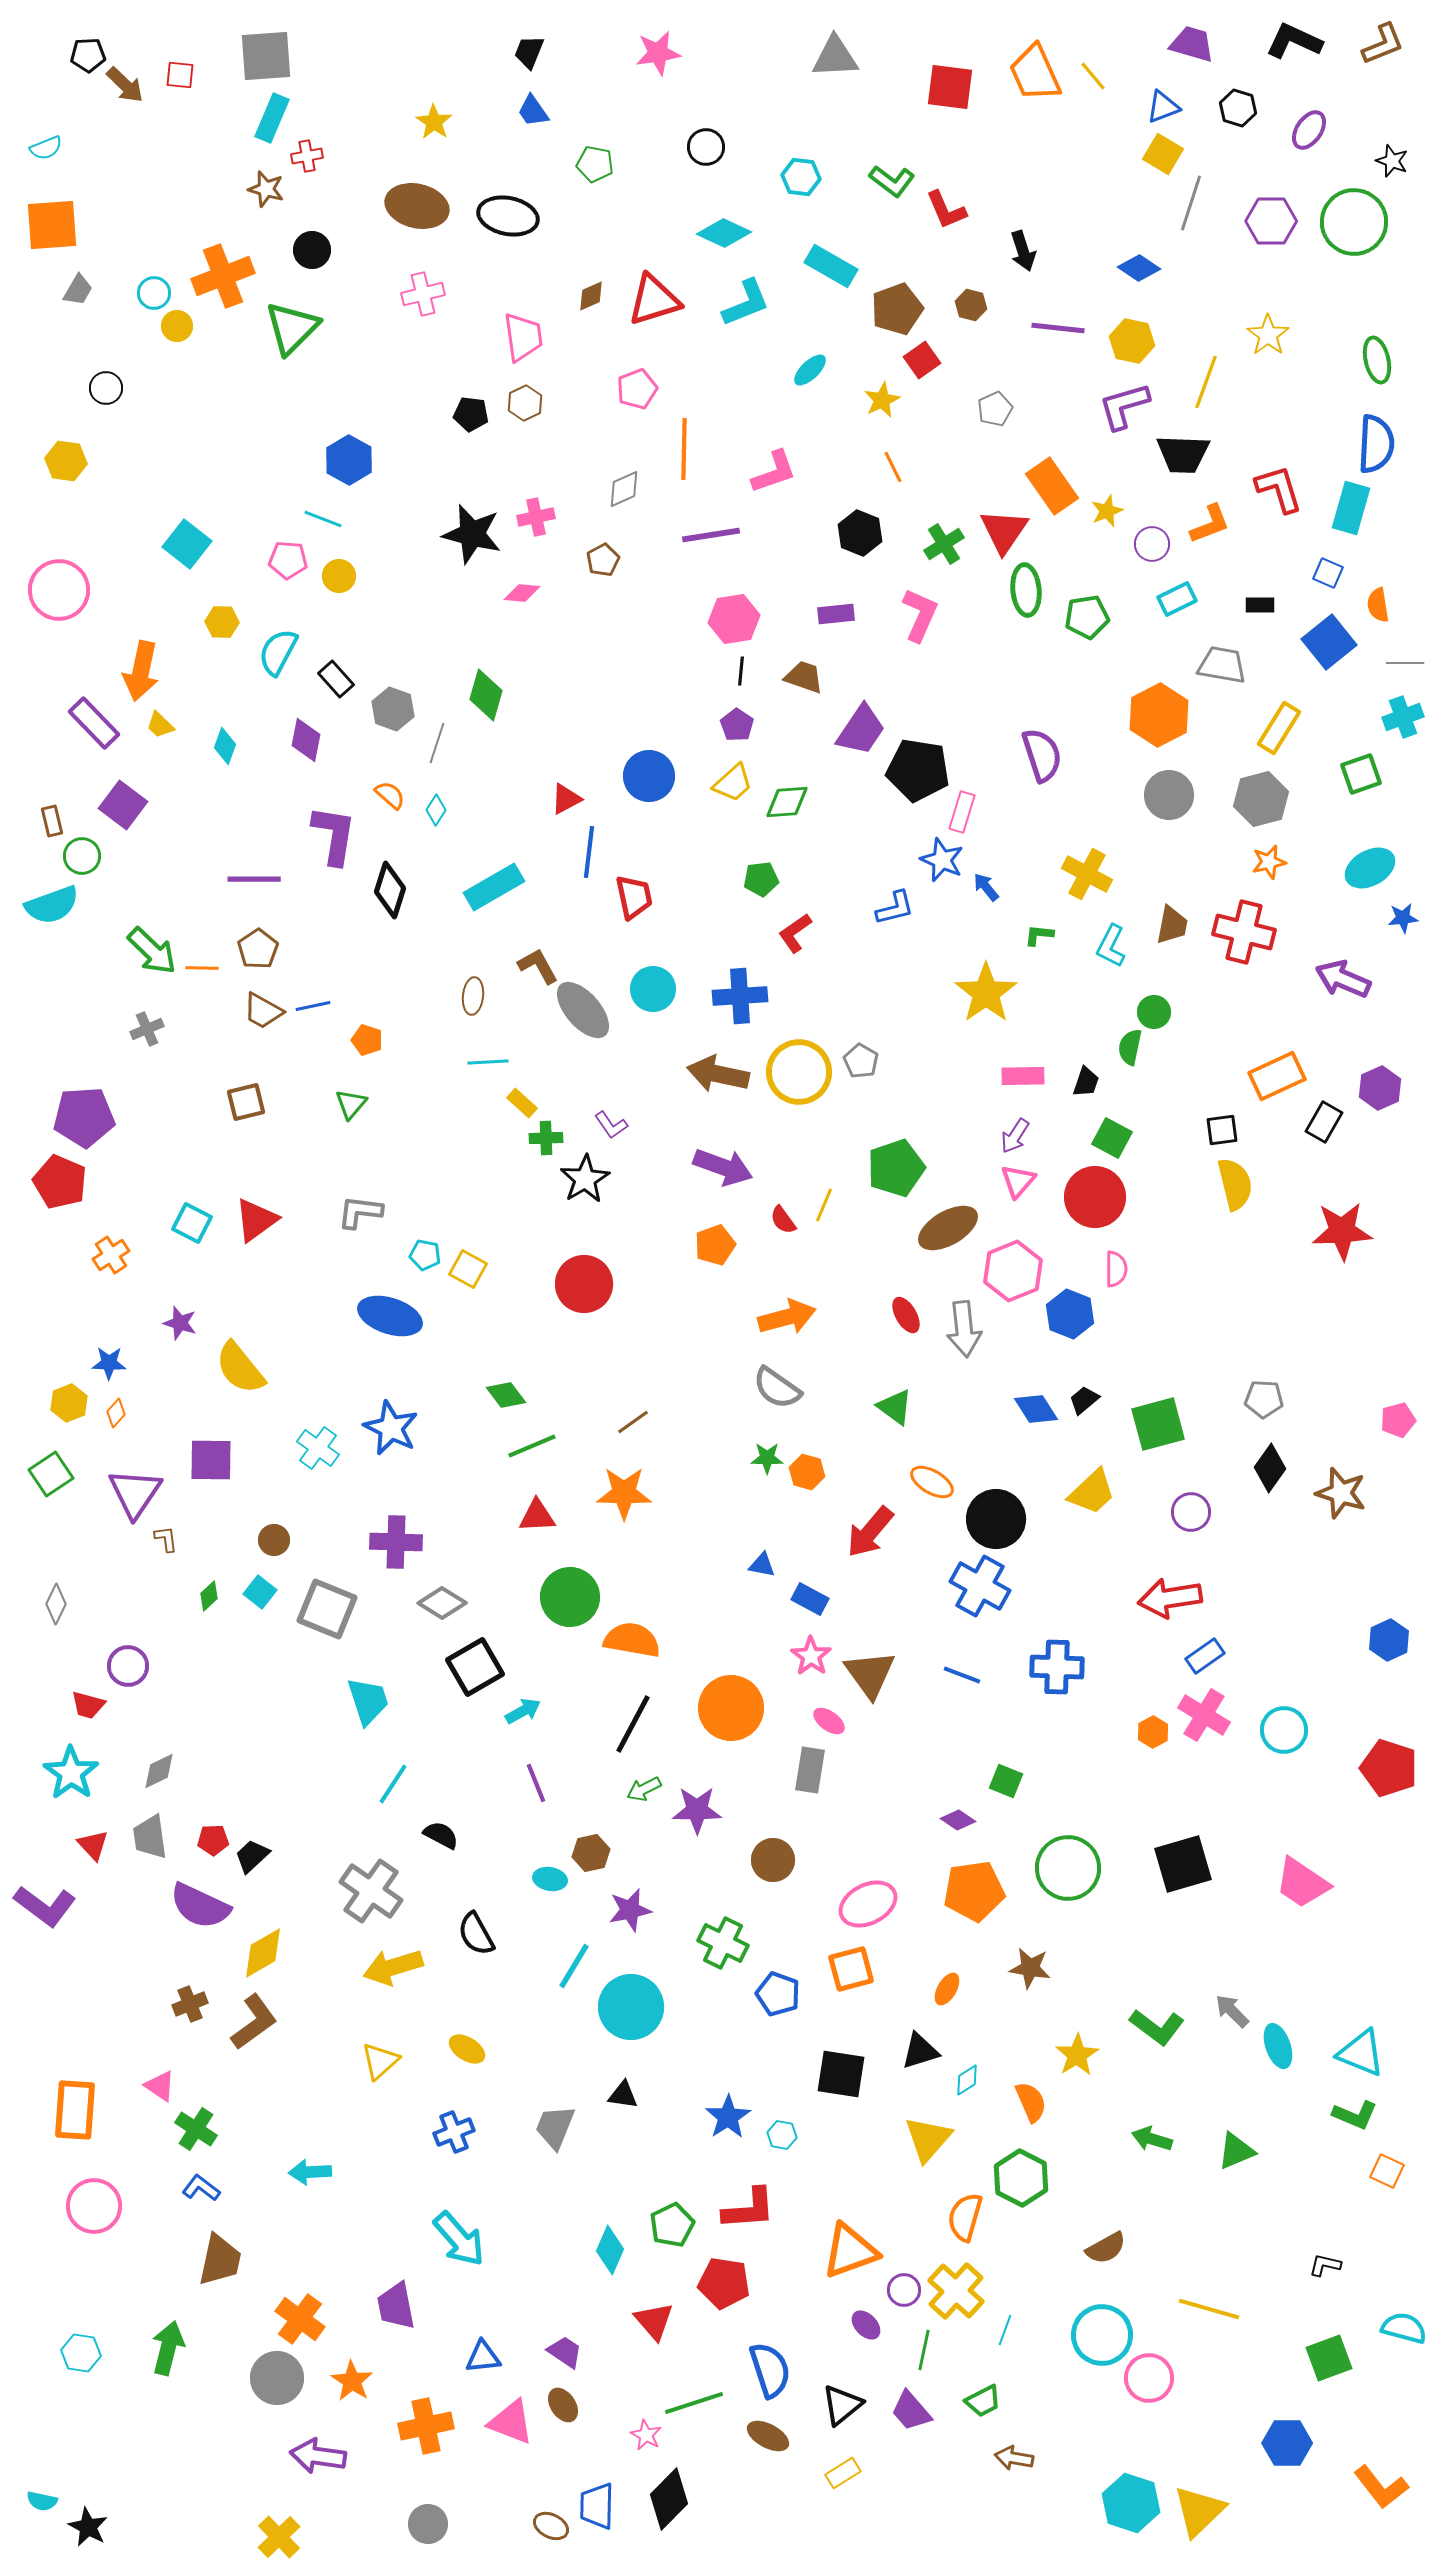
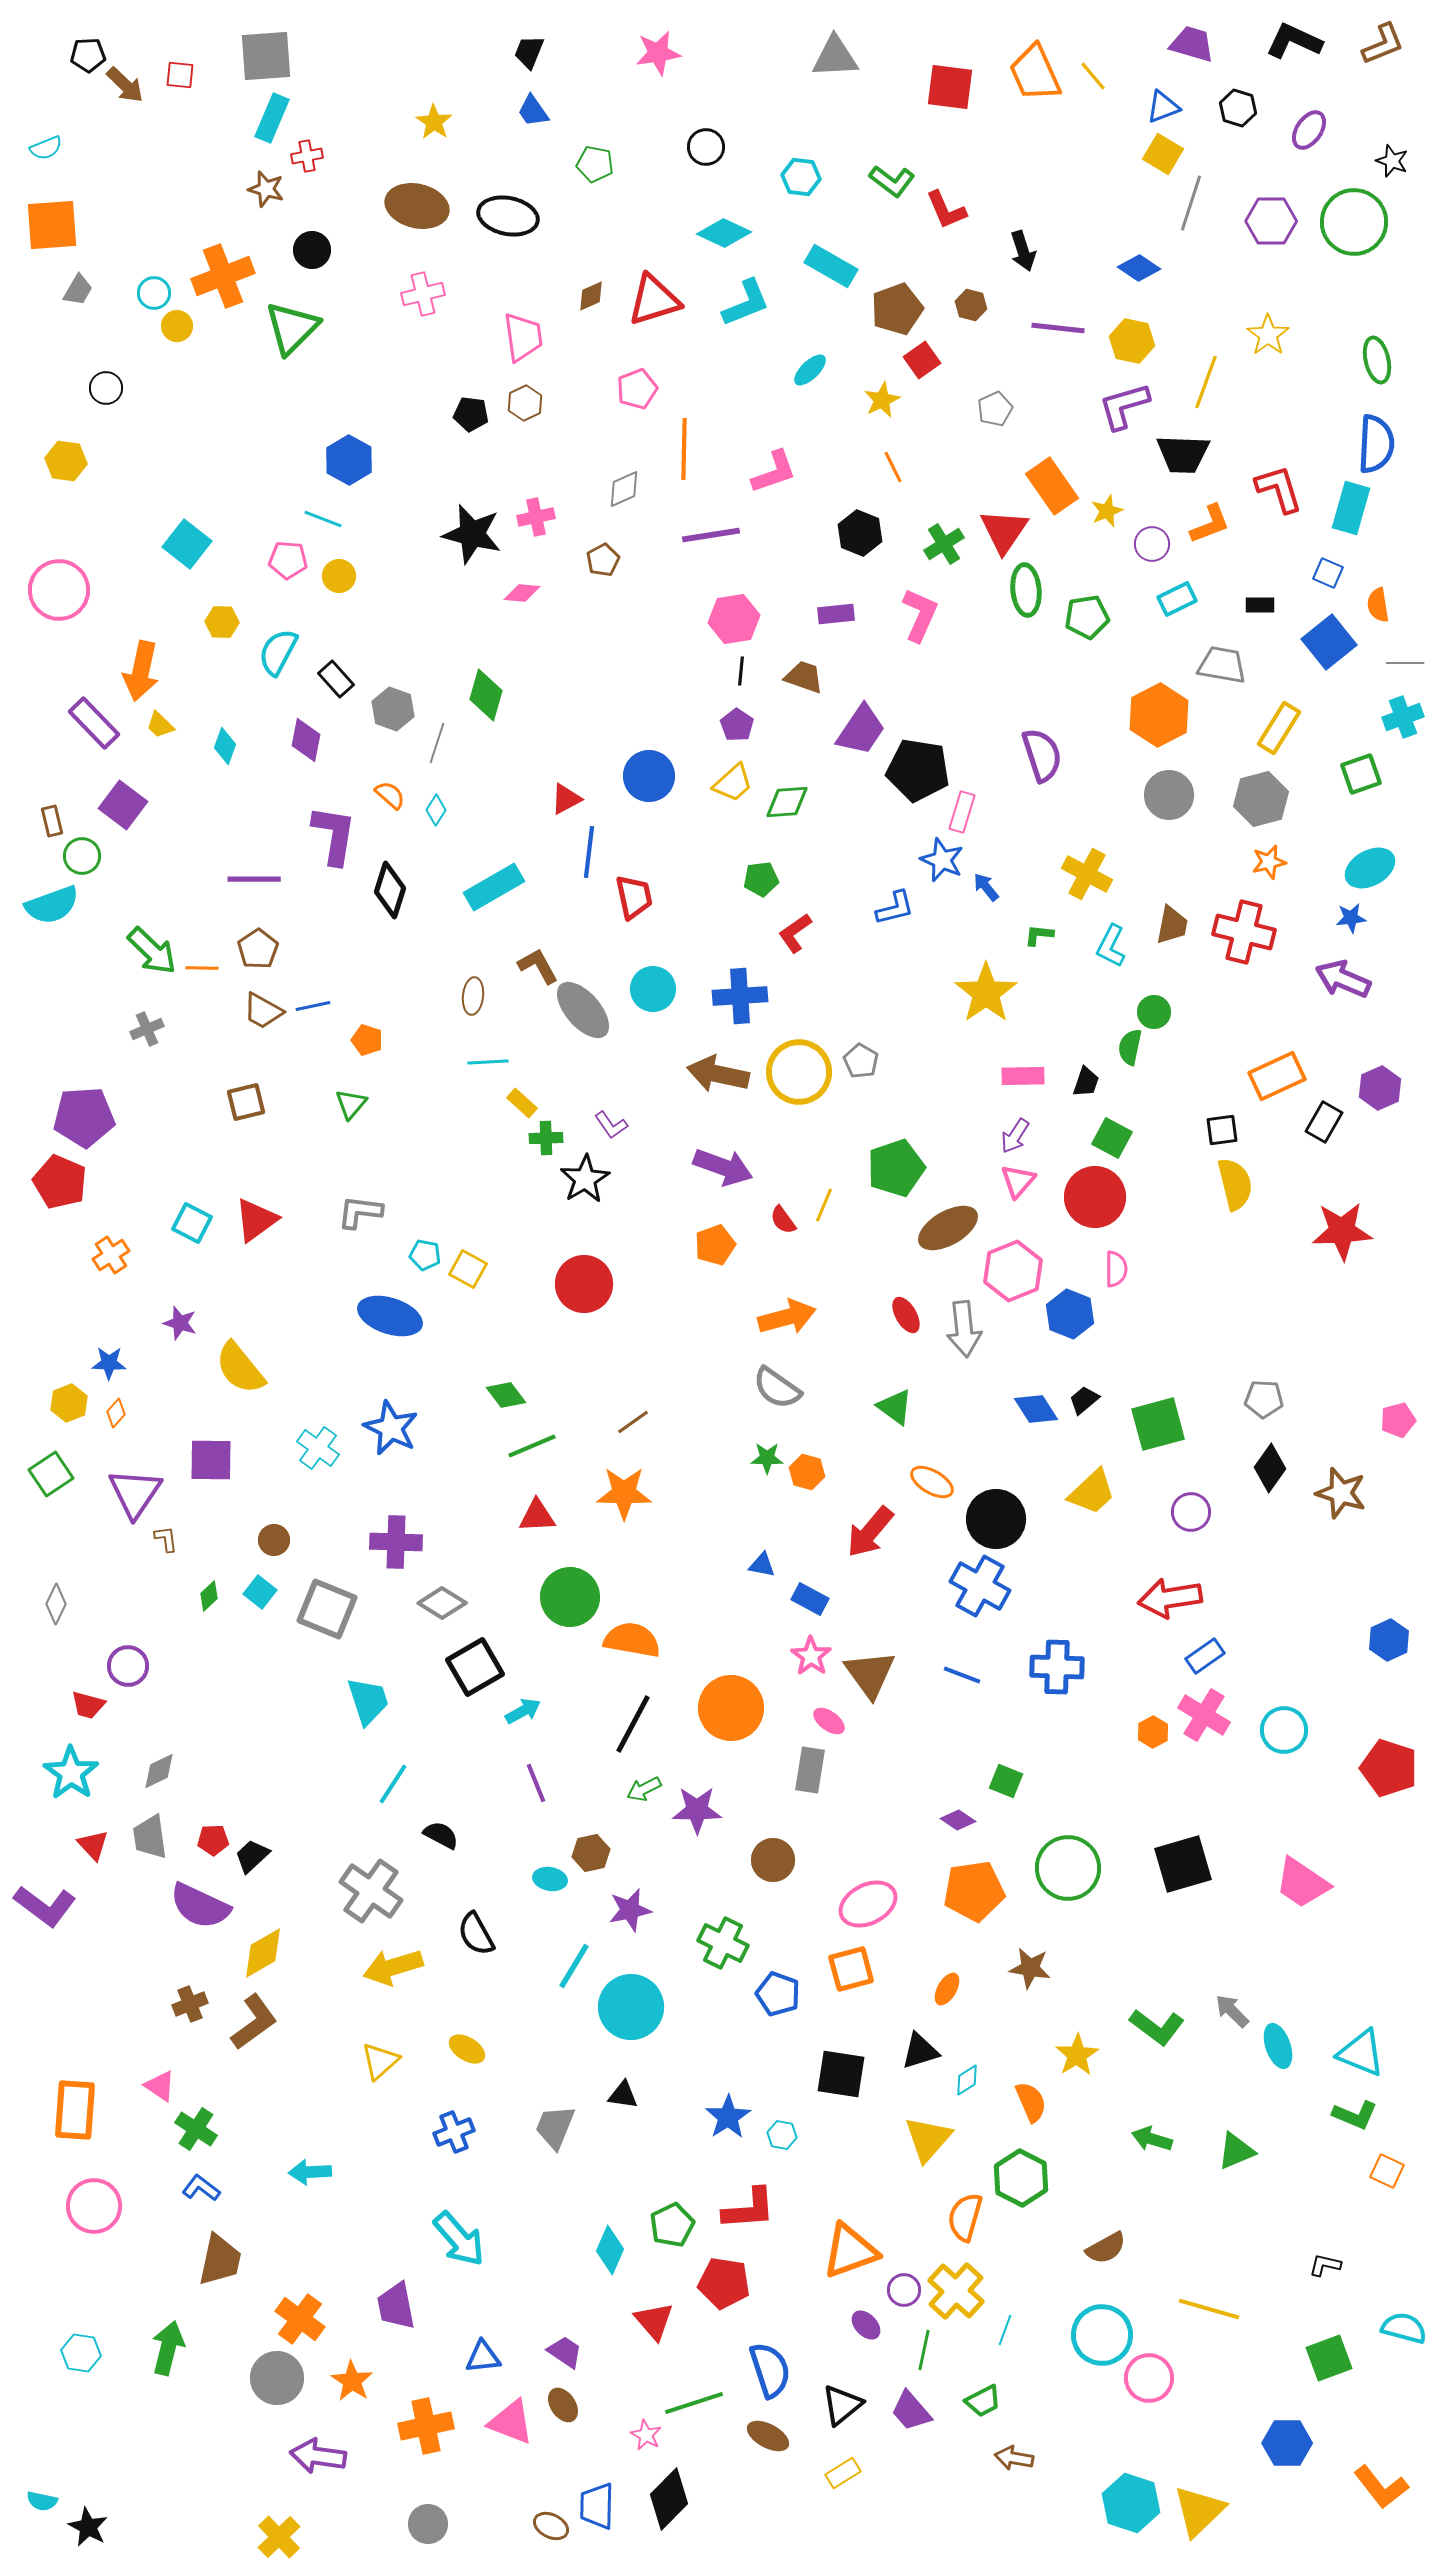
blue star at (1403, 918): moved 52 px left
